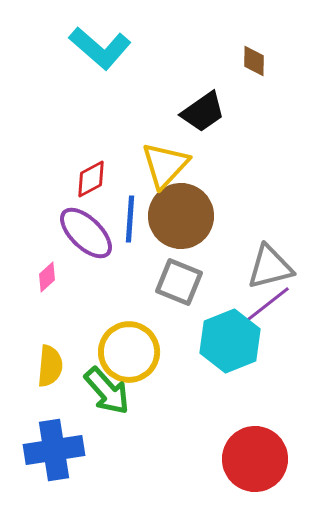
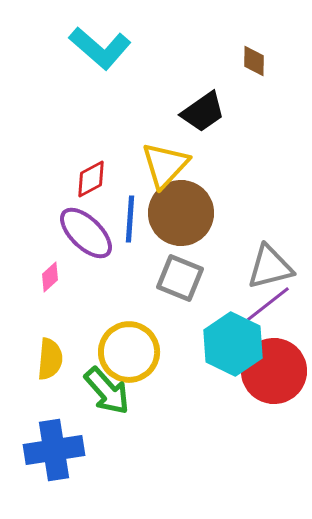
brown circle: moved 3 px up
pink diamond: moved 3 px right
gray square: moved 1 px right, 4 px up
cyan hexagon: moved 3 px right, 3 px down; rotated 12 degrees counterclockwise
yellow semicircle: moved 7 px up
red circle: moved 19 px right, 88 px up
